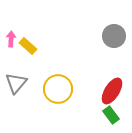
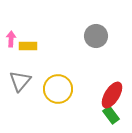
gray circle: moved 18 px left
yellow rectangle: rotated 42 degrees counterclockwise
gray triangle: moved 4 px right, 2 px up
red ellipse: moved 4 px down
